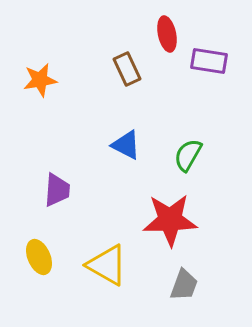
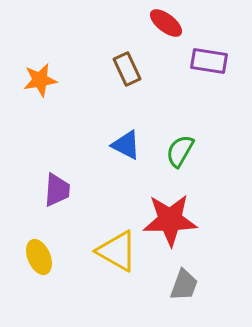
red ellipse: moved 1 px left, 11 px up; rotated 40 degrees counterclockwise
green semicircle: moved 8 px left, 4 px up
yellow triangle: moved 10 px right, 14 px up
